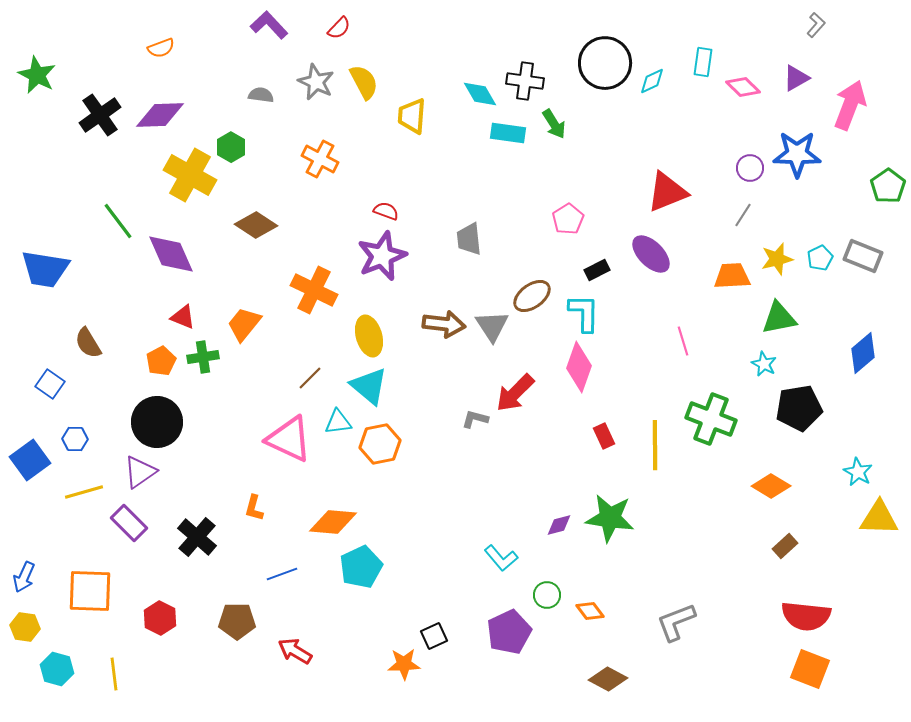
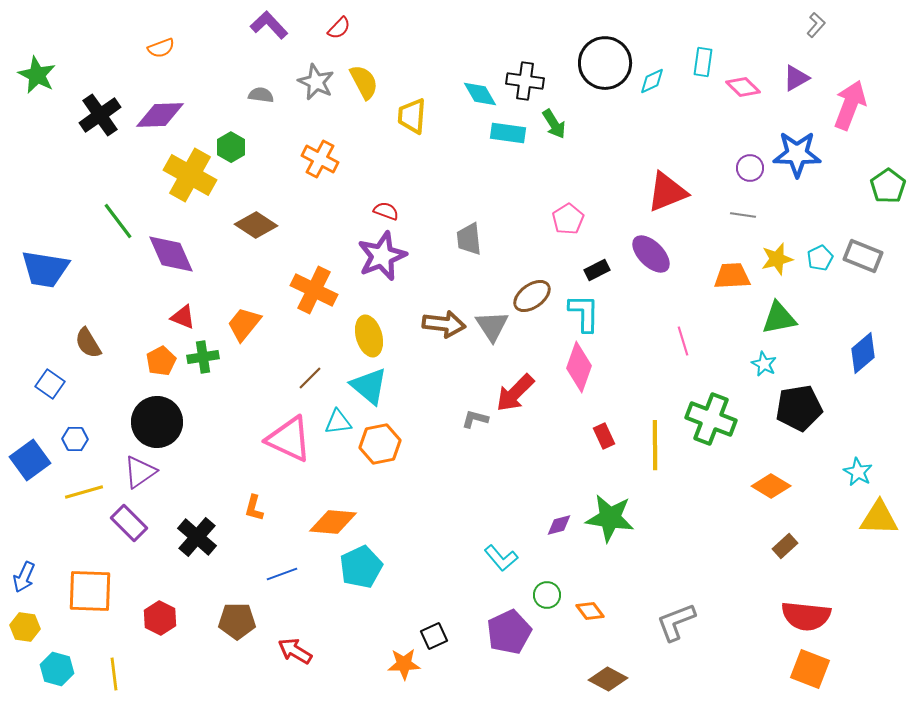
gray line at (743, 215): rotated 65 degrees clockwise
